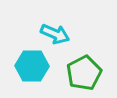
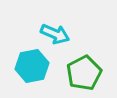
cyan hexagon: rotated 12 degrees counterclockwise
